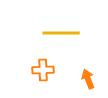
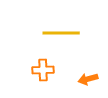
orange arrow: rotated 84 degrees counterclockwise
